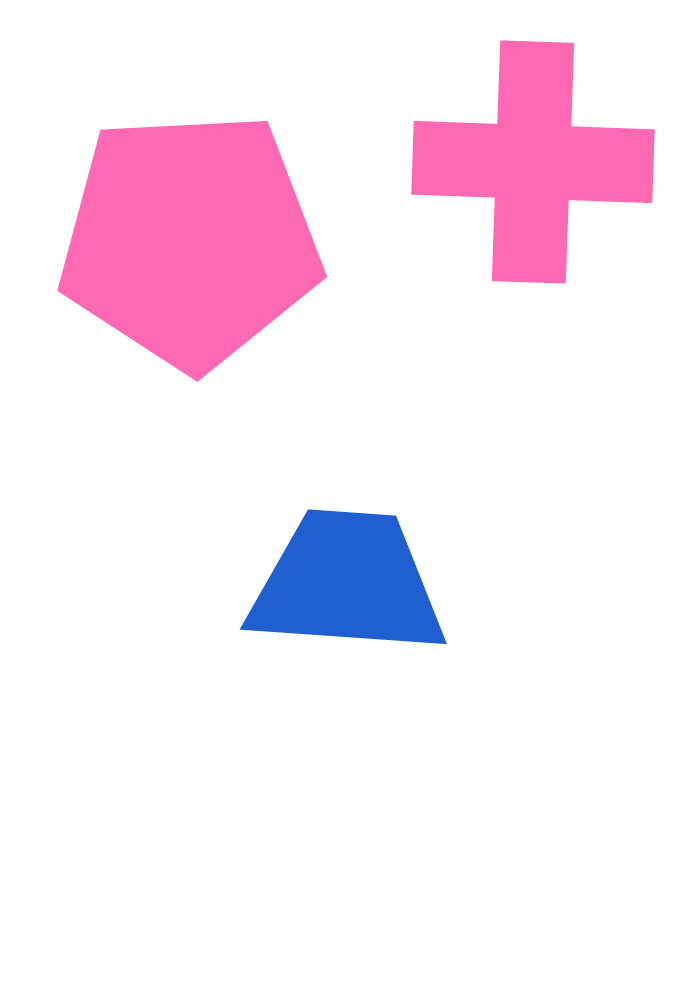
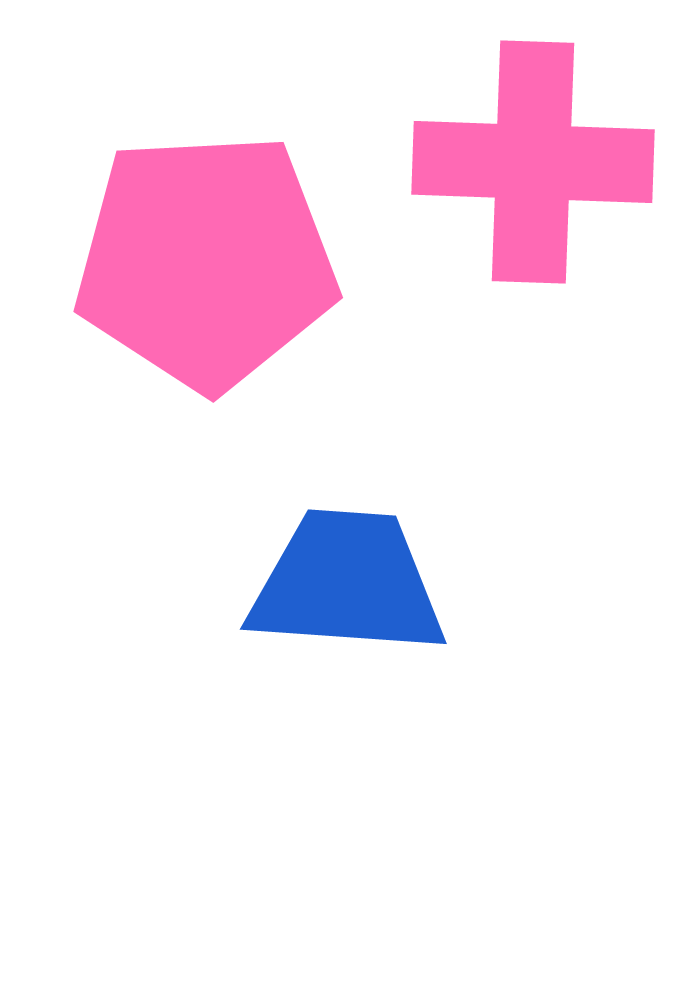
pink pentagon: moved 16 px right, 21 px down
